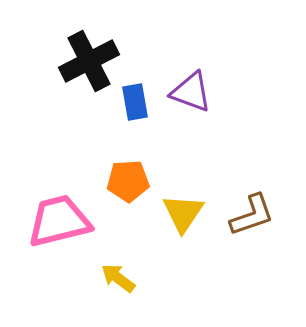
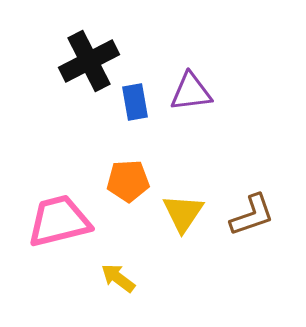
purple triangle: rotated 27 degrees counterclockwise
